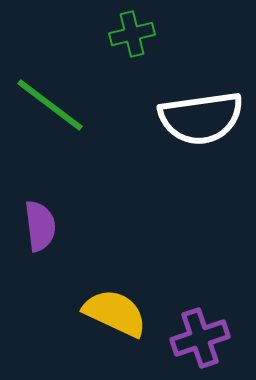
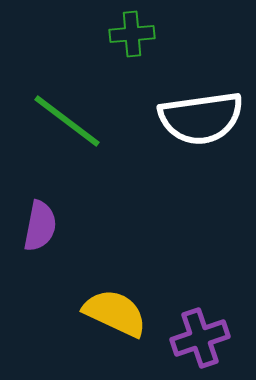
green cross: rotated 9 degrees clockwise
green line: moved 17 px right, 16 px down
purple semicircle: rotated 18 degrees clockwise
